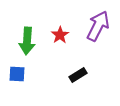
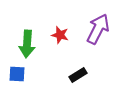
purple arrow: moved 3 px down
red star: rotated 24 degrees counterclockwise
green arrow: moved 3 px down
